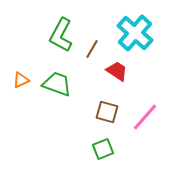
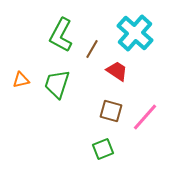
orange triangle: rotated 12 degrees clockwise
green trapezoid: rotated 92 degrees counterclockwise
brown square: moved 4 px right, 1 px up
